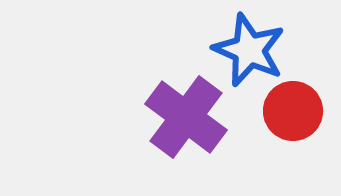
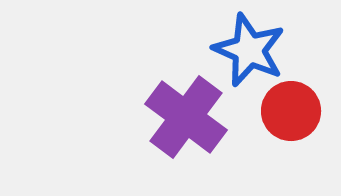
red circle: moved 2 px left
